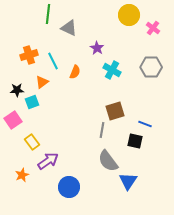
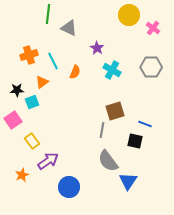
yellow rectangle: moved 1 px up
